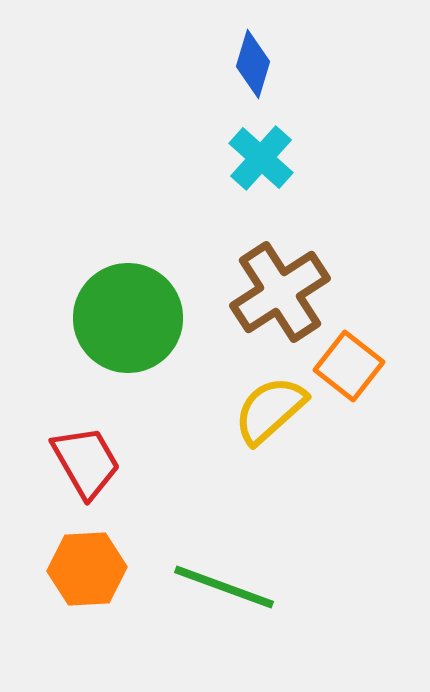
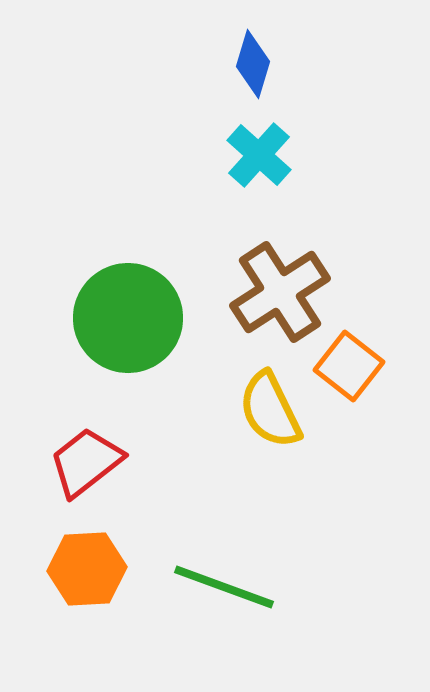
cyan cross: moved 2 px left, 3 px up
yellow semicircle: rotated 74 degrees counterclockwise
red trapezoid: rotated 98 degrees counterclockwise
